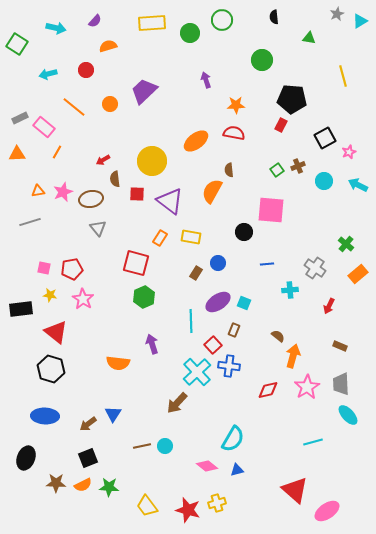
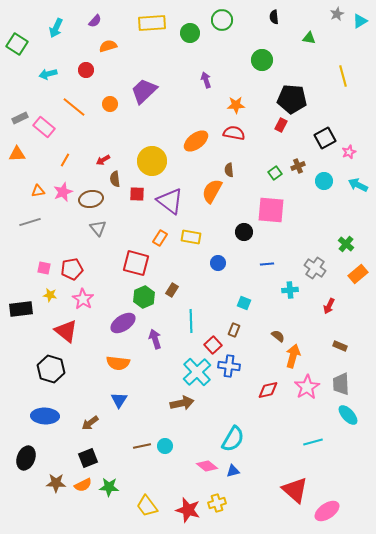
cyan arrow at (56, 28): rotated 102 degrees clockwise
orange line at (57, 152): moved 8 px right, 8 px down
green square at (277, 170): moved 2 px left, 3 px down
brown rectangle at (196, 273): moved 24 px left, 17 px down
purple ellipse at (218, 302): moved 95 px left, 21 px down
red triangle at (56, 332): moved 10 px right, 1 px up
purple arrow at (152, 344): moved 3 px right, 5 px up
brown arrow at (177, 403): moved 5 px right; rotated 145 degrees counterclockwise
blue triangle at (113, 414): moved 6 px right, 14 px up
brown arrow at (88, 424): moved 2 px right, 1 px up
blue triangle at (237, 470): moved 4 px left, 1 px down
